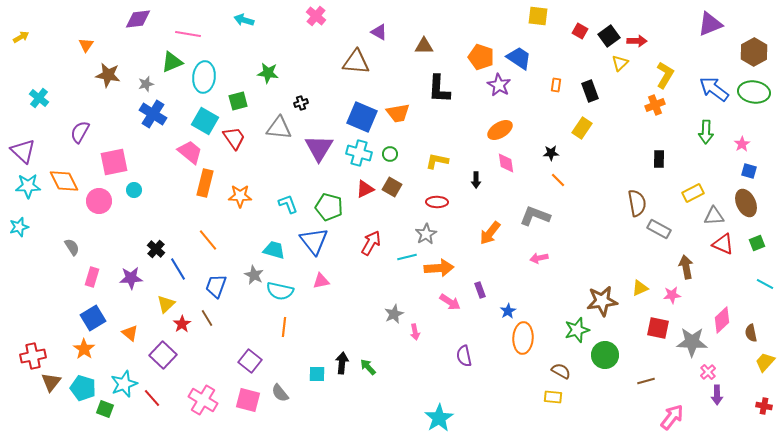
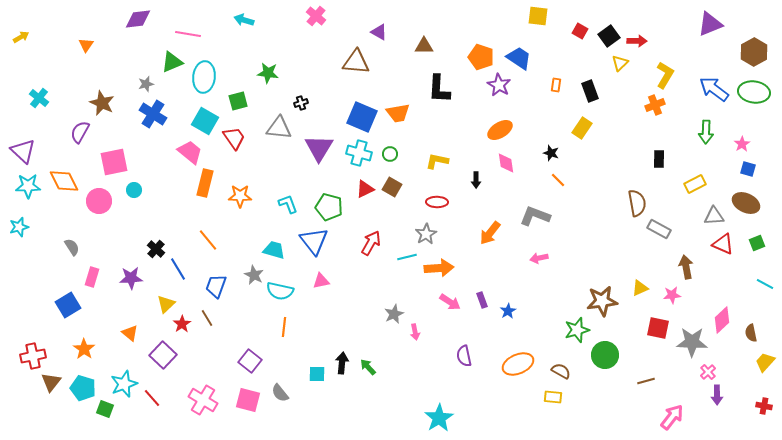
brown star at (108, 75): moved 6 px left, 28 px down; rotated 15 degrees clockwise
black star at (551, 153): rotated 21 degrees clockwise
blue square at (749, 171): moved 1 px left, 2 px up
yellow rectangle at (693, 193): moved 2 px right, 9 px up
brown ellipse at (746, 203): rotated 40 degrees counterclockwise
purple rectangle at (480, 290): moved 2 px right, 10 px down
blue square at (93, 318): moved 25 px left, 13 px up
orange ellipse at (523, 338): moved 5 px left, 26 px down; rotated 64 degrees clockwise
